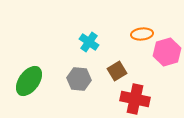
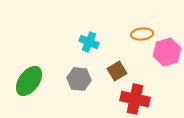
cyan cross: rotated 12 degrees counterclockwise
